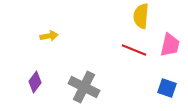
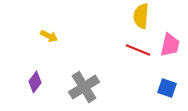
yellow arrow: rotated 36 degrees clockwise
red line: moved 4 px right
gray cross: rotated 32 degrees clockwise
